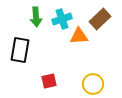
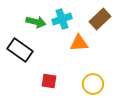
green arrow: moved 5 px down; rotated 72 degrees counterclockwise
orange triangle: moved 7 px down
black rectangle: rotated 65 degrees counterclockwise
red square: rotated 21 degrees clockwise
